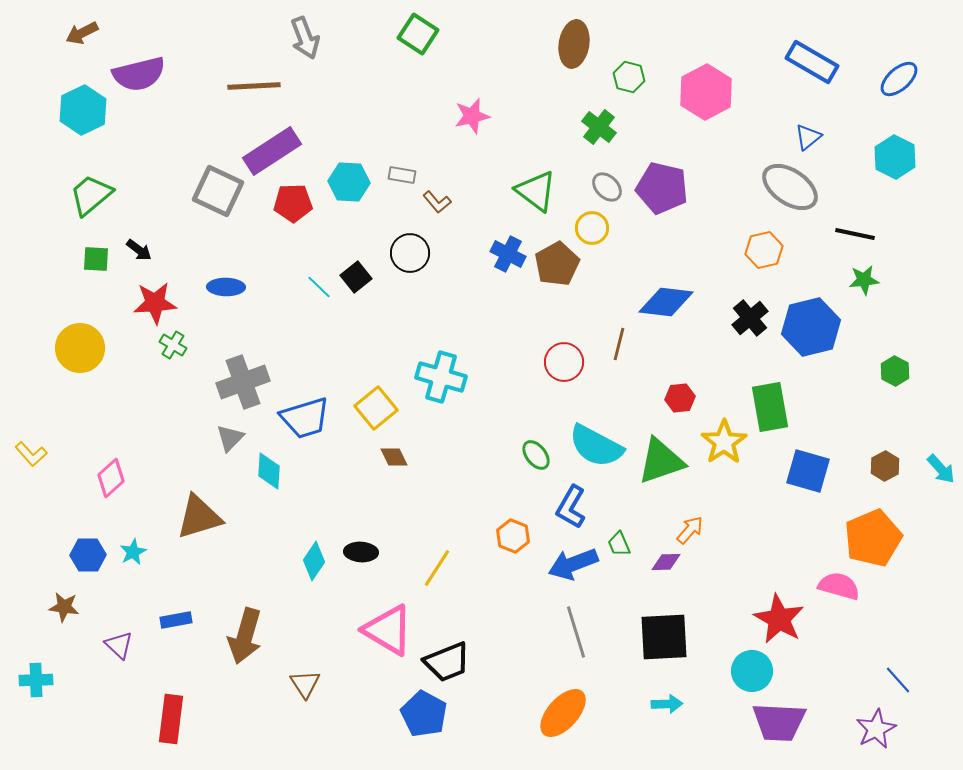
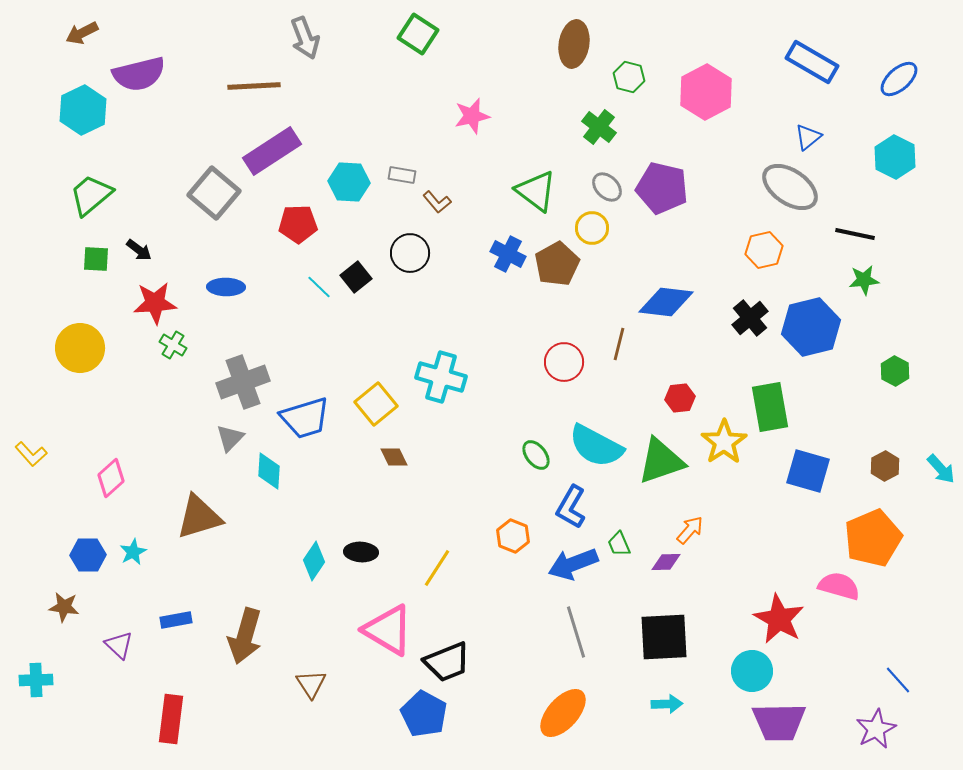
gray square at (218, 191): moved 4 px left, 2 px down; rotated 15 degrees clockwise
red pentagon at (293, 203): moved 5 px right, 21 px down
yellow square at (376, 408): moved 4 px up
brown triangle at (305, 684): moved 6 px right
purple trapezoid at (779, 722): rotated 4 degrees counterclockwise
